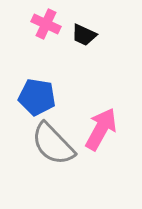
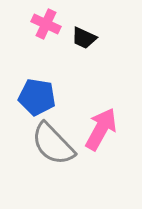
black trapezoid: moved 3 px down
